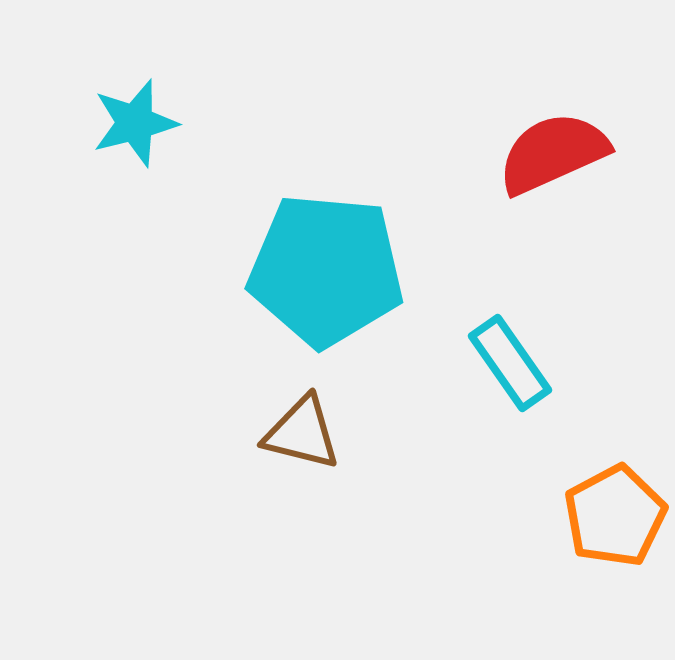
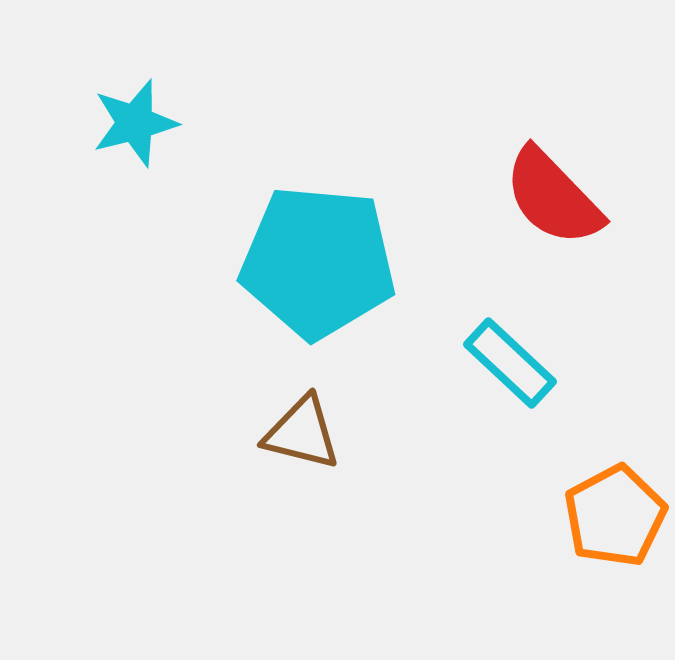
red semicircle: moved 44 px down; rotated 110 degrees counterclockwise
cyan pentagon: moved 8 px left, 8 px up
cyan rectangle: rotated 12 degrees counterclockwise
